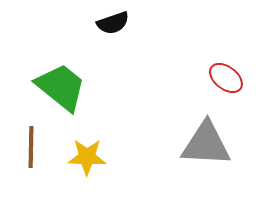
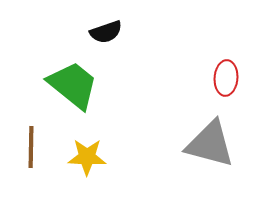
black semicircle: moved 7 px left, 9 px down
red ellipse: rotated 56 degrees clockwise
green trapezoid: moved 12 px right, 2 px up
gray triangle: moved 4 px right; rotated 12 degrees clockwise
